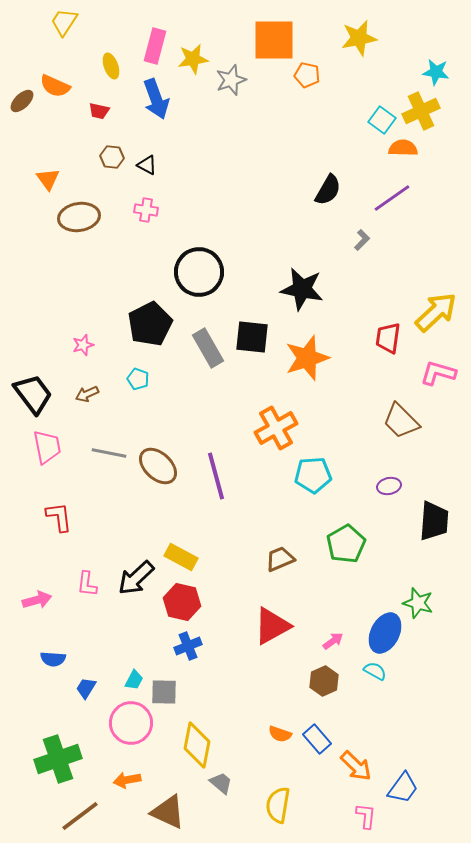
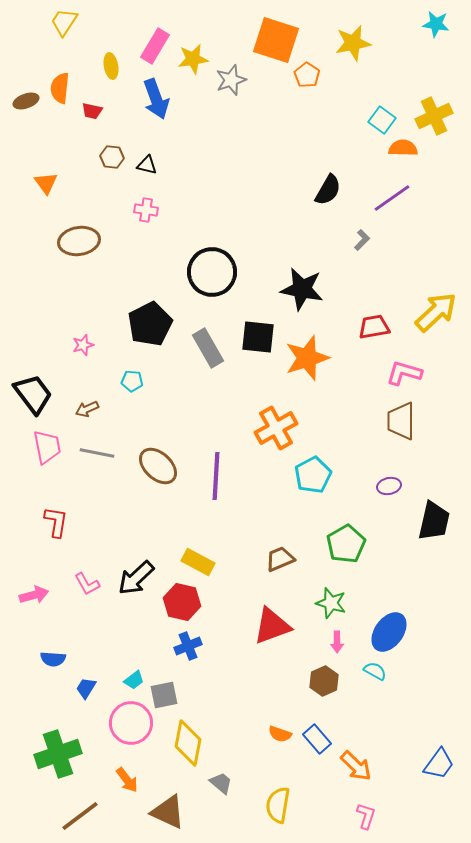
yellow star at (359, 38): moved 6 px left, 5 px down
orange square at (274, 40): moved 2 px right; rotated 18 degrees clockwise
pink rectangle at (155, 46): rotated 16 degrees clockwise
yellow ellipse at (111, 66): rotated 10 degrees clockwise
cyan star at (436, 72): moved 48 px up
orange pentagon at (307, 75): rotated 20 degrees clockwise
orange semicircle at (55, 86): moved 5 px right, 2 px down; rotated 72 degrees clockwise
brown ellipse at (22, 101): moved 4 px right; rotated 25 degrees clockwise
red trapezoid at (99, 111): moved 7 px left
yellow cross at (421, 111): moved 13 px right, 5 px down
black triangle at (147, 165): rotated 15 degrees counterclockwise
orange triangle at (48, 179): moved 2 px left, 4 px down
brown ellipse at (79, 217): moved 24 px down
black circle at (199, 272): moved 13 px right
black square at (252, 337): moved 6 px right
red trapezoid at (388, 338): moved 14 px left, 11 px up; rotated 72 degrees clockwise
pink L-shape at (438, 373): moved 34 px left
cyan pentagon at (138, 379): moved 6 px left, 2 px down; rotated 15 degrees counterclockwise
brown arrow at (87, 394): moved 15 px down
brown trapezoid at (401, 421): rotated 45 degrees clockwise
gray line at (109, 453): moved 12 px left
cyan pentagon at (313, 475): rotated 24 degrees counterclockwise
purple line at (216, 476): rotated 18 degrees clockwise
red L-shape at (59, 517): moved 3 px left, 5 px down; rotated 16 degrees clockwise
black trapezoid at (434, 521): rotated 9 degrees clockwise
yellow rectangle at (181, 557): moved 17 px right, 5 px down
pink L-shape at (87, 584): rotated 36 degrees counterclockwise
pink arrow at (37, 600): moved 3 px left, 5 px up
green star at (418, 603): moved 87 px left
red triangle at (272, 626): rotated 9 degrees clockwise
blue ellipse at (385, 633): moved 4 px right, 1 px up; rotated 9 degrees clockwise
pink arrow at (333, 641): moved 4 px right, 1 px down; rotated 125 degrees clockwise
cyan trapezoid at (134, 680): rotated 25 degrees clockwise
gray square at (164, 692): moved 3 px down; rotated 12 degrees counterclockwise
yellow diamond at (197, 745): moved 9 px left, 2 px up
green cross at (58, 759): moved 5 px up
orange arrow at (127, 780): rotated 116 degrees counterclockwise
blue trapezoid at (403, 788): moved 36 px right, 24 px up
pink L-shape at (366, 816): rotated 12 degrees clockwise
